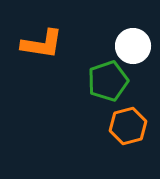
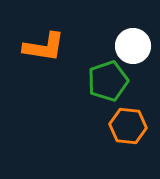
orange L-shape: moved 2 px right, 3 px down
orange hexagon: rotated 21 degrees clockwise
